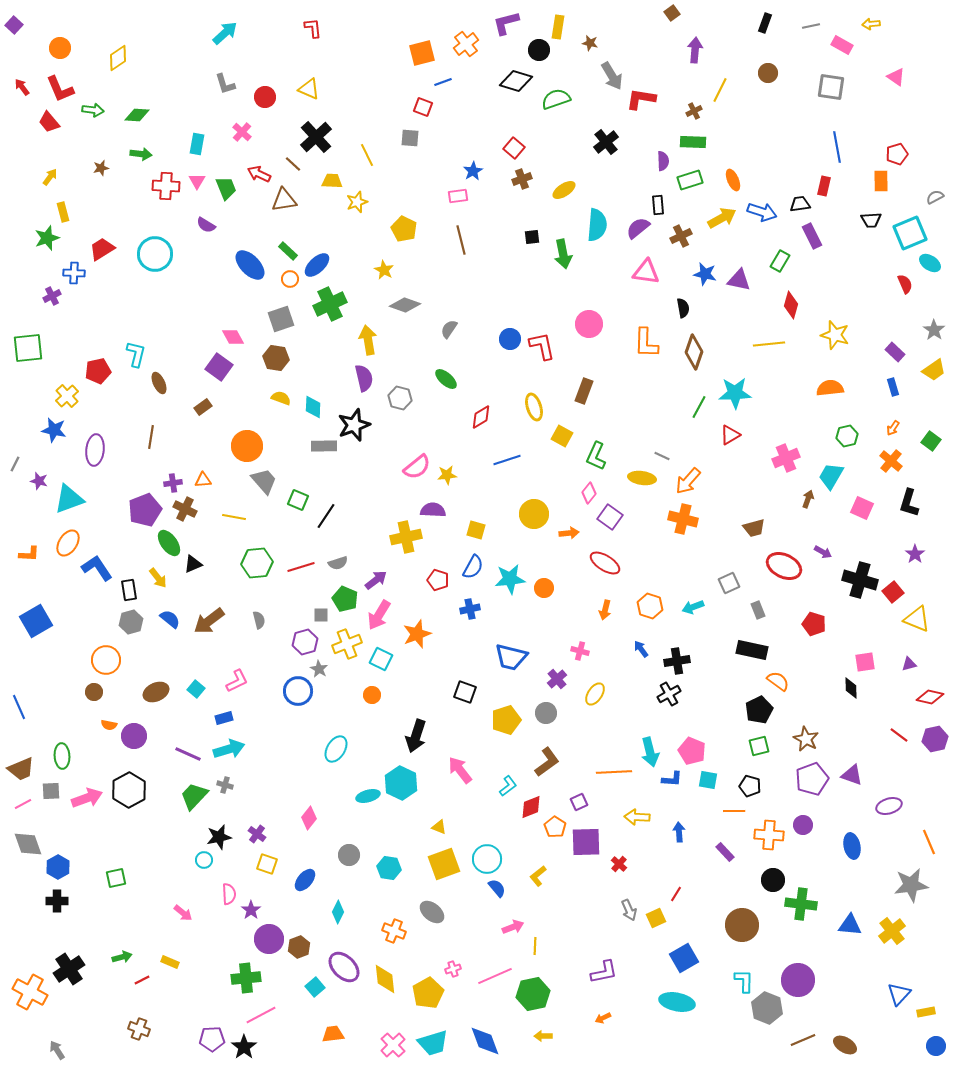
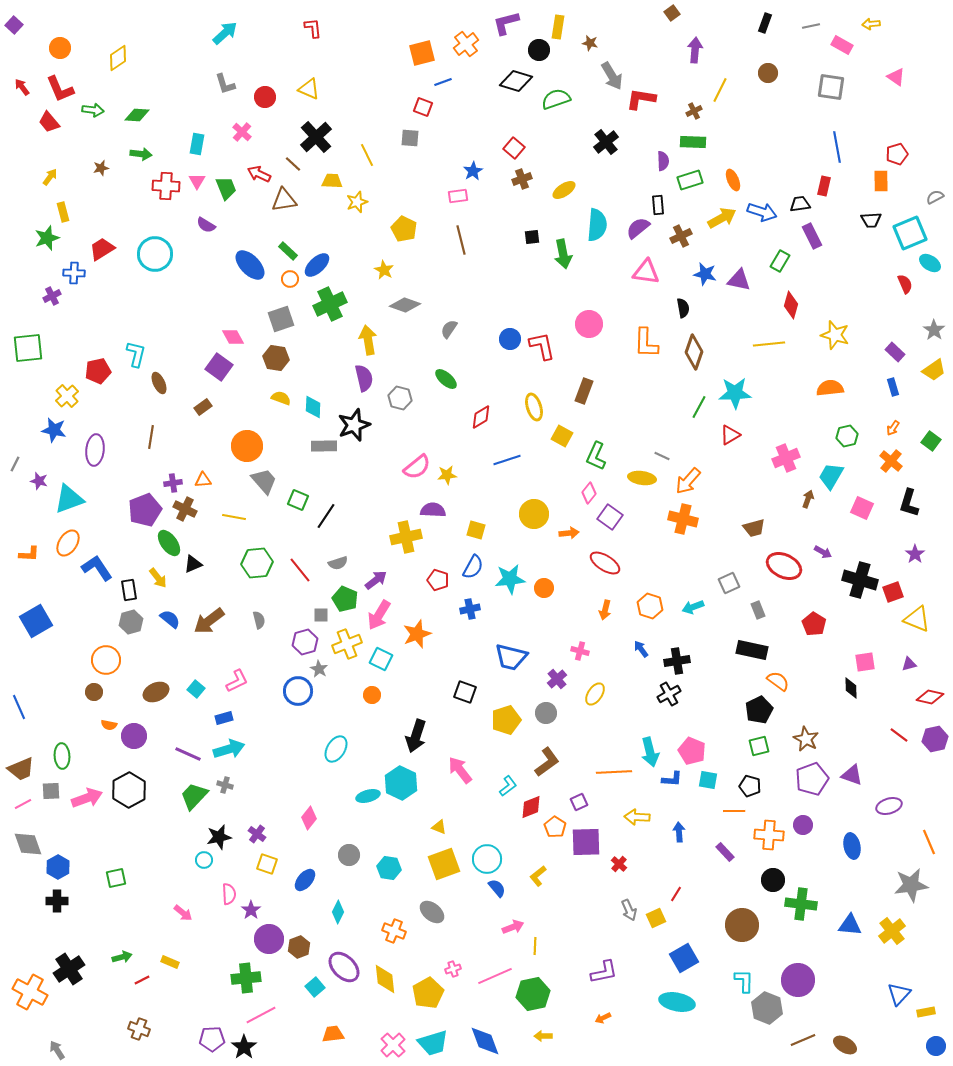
red line at (301, 567): moved 1 px left, 3 px down; rotated 68 degrees clockwise
red square at (893, 592): rotated 20 degrees clockwise
red pentagon at (814, 624): rotated 15 degrees clockwise
